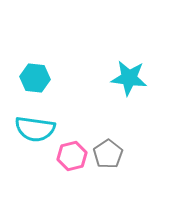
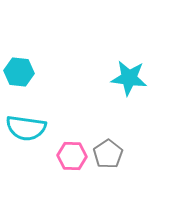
cyan hexagon: moved 16 px left, 6 px up
cyan semicircle: moved 9 px left, 1 px up
pink hexagon: rotated 16 degrees clockwise
